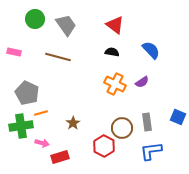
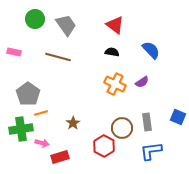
gray pentagon: moved 1 px right, 1 px down; rotated 10 degrees clockwise
green cross: moved 3 px down
